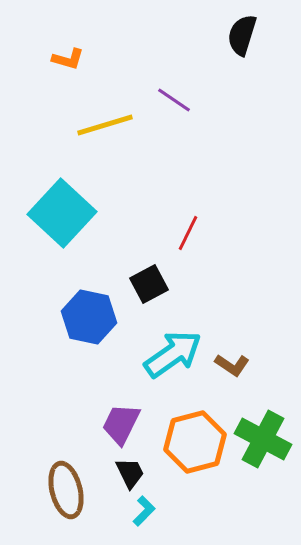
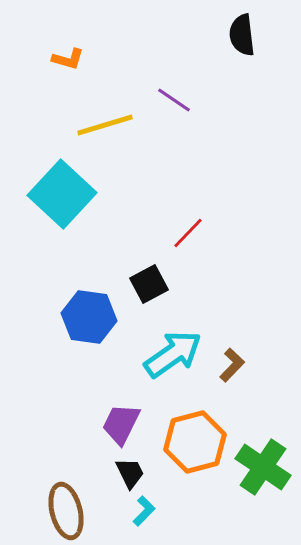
black semicircle: rotated 24 degrees counterclockwise
cyan square: moved 19 px up
red line: rotated 18 degrees clockwise
blue hexagon: rotated 4 degrees counterclockwise
brown L-shape: rotated 80 degrees counterclockwise
green cross: moved 28 px down; rotated 6 degrees clockwise
brown ellipse: moved 21 px down
